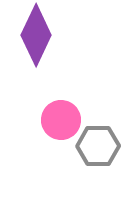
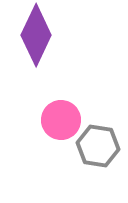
gray hexagon: rotated 9 degrees clockwise
